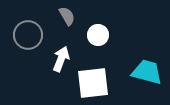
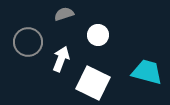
gray semicircle: moved 3 px left, 2 px up; rotated 78 degrees counterclockwise
gray circle: moved 7 px down
white square: rotated 32 degrees clockwise
